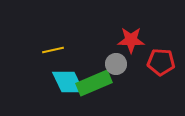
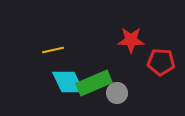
gray circle: moved 1 px right, 29 px down
